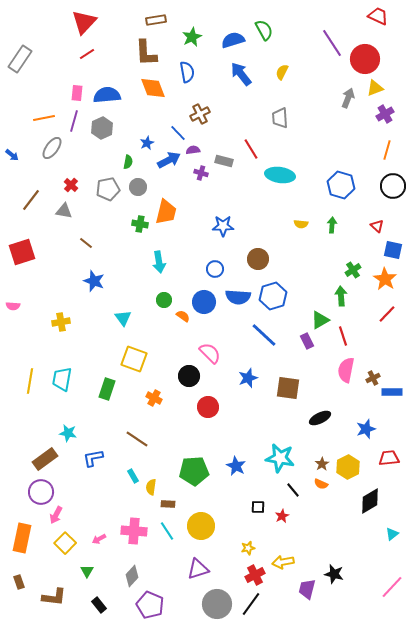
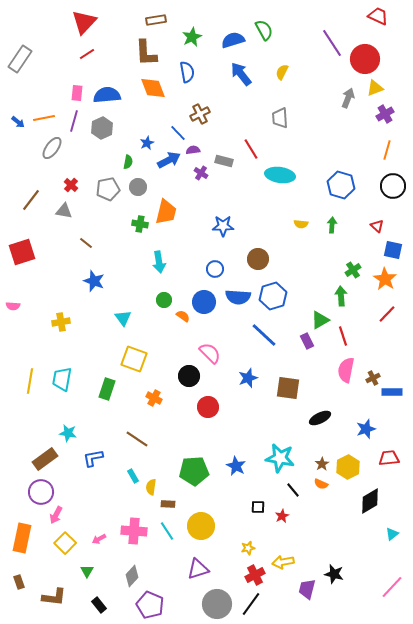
blue arrow at (12, 155): moved 6 px right, 33 px up
purple cross at (201, 173): rotated 16 degrees clockwise
